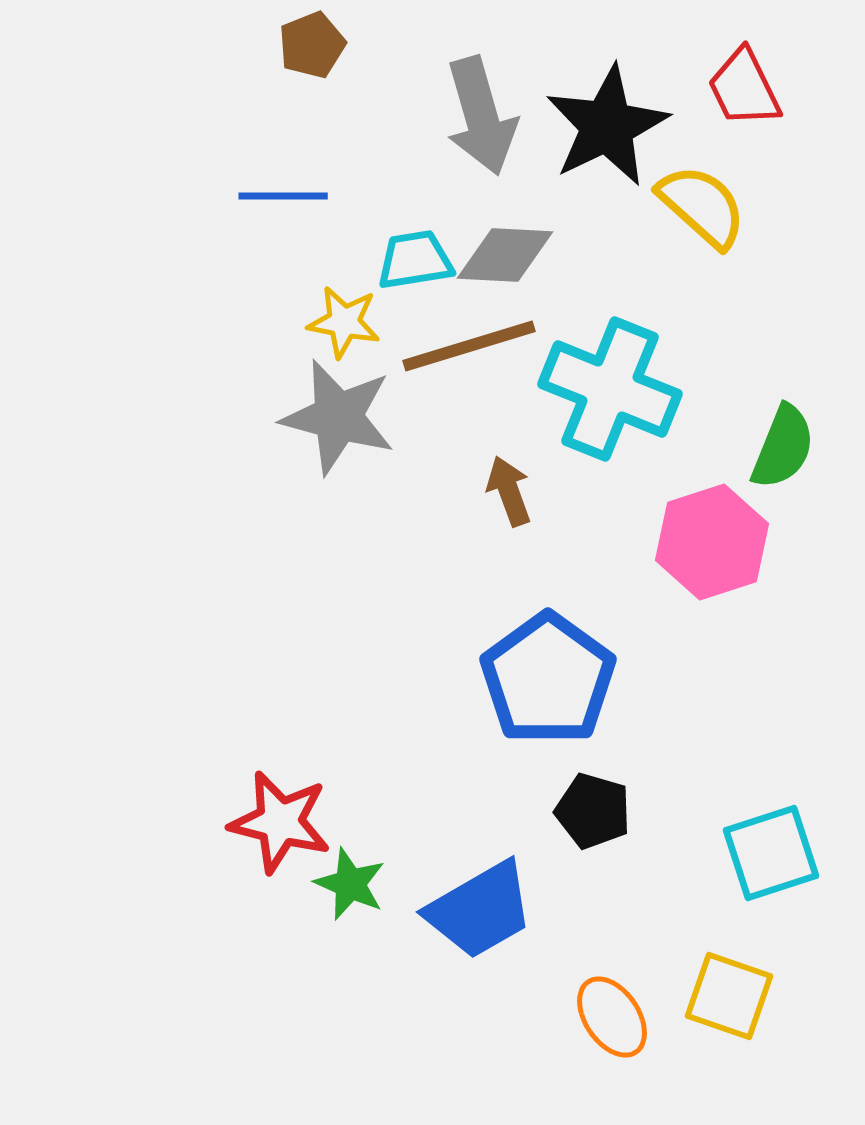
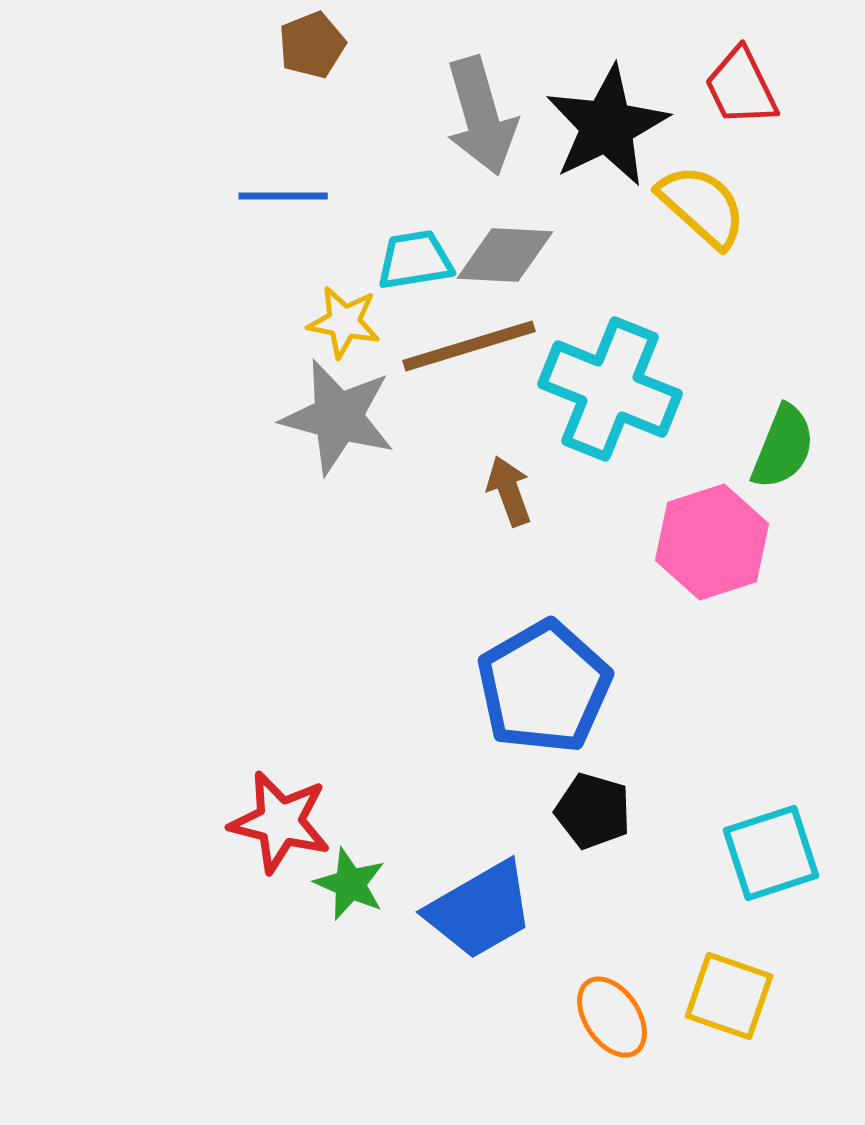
red trapezoid: moved 3 px left, 1 px up
blue pentagon: moved 4 px left, 8 px down; rotated 6 degrees clockwise
